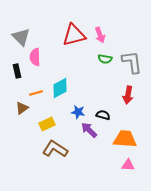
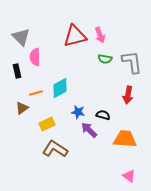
red triangle: moved 1 px right, 1 px down
pink triangle: moved 1 px right, 11 px down; rotated 32 degrees clockwise
